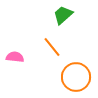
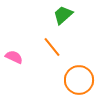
pink semicircle: moved 1 px left; rotated 18 degrees clockwise
orange circle: moved 3 px right, 3 px down
